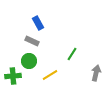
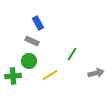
gray arrow: rotated 63 degrees clockwise
